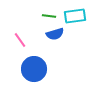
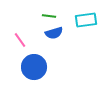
cyan rectangle: moved 11 px right, 4 px down
blue semicircle: moved 1 px left, 1 px up
blue circle: moved 2 px up
